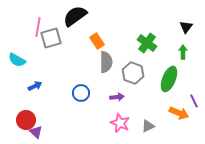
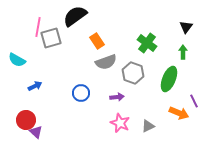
gray semicircle: rotated 70 degrees clockwise
